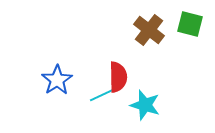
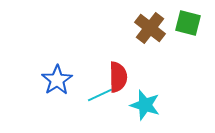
green square: moved 2 px left, 1 px up
brown cross: moved 1 px right, 2 px up
cyan line: moved 2 px left
